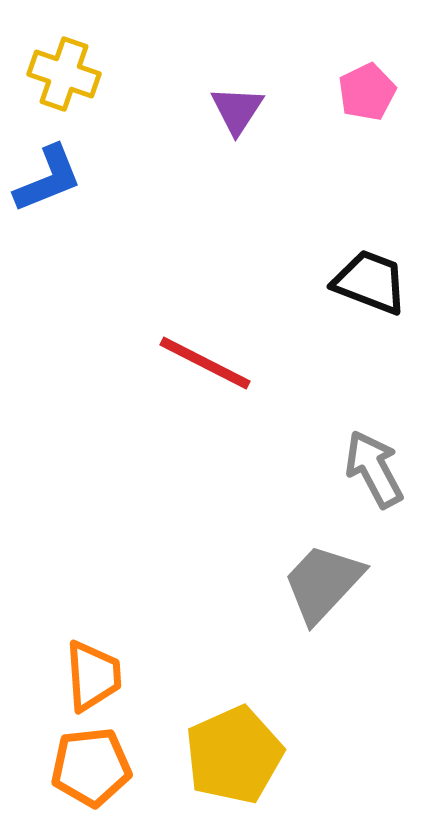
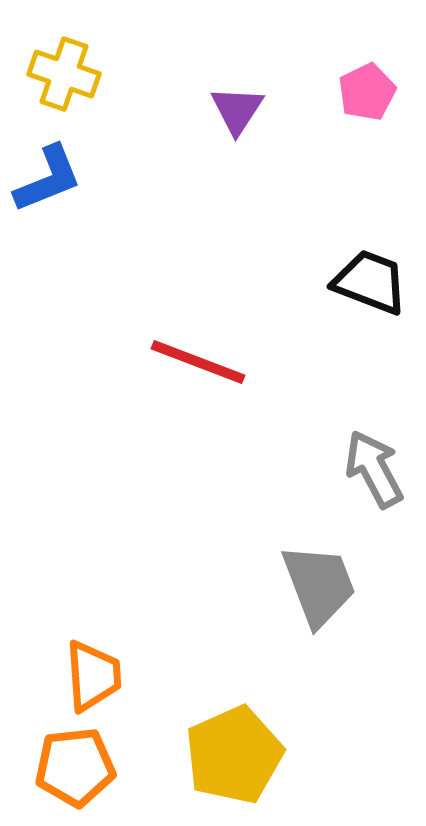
red line: moved 7 px left, 1 px up; rotated 6 degrees counterclockwise
gray trapezoid: moved 4 px left, 2 px down; rotated 116 degrees clockwise
orange pentagon: moved 16 px left
